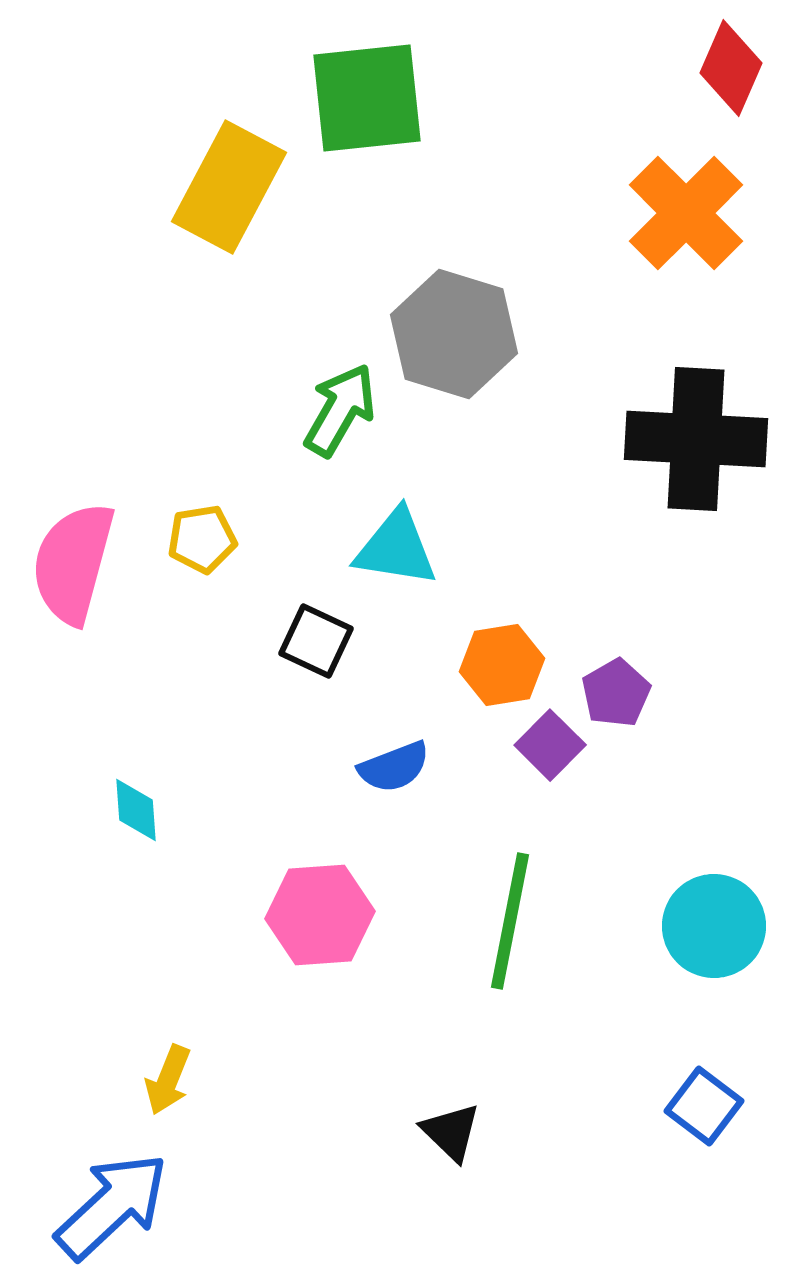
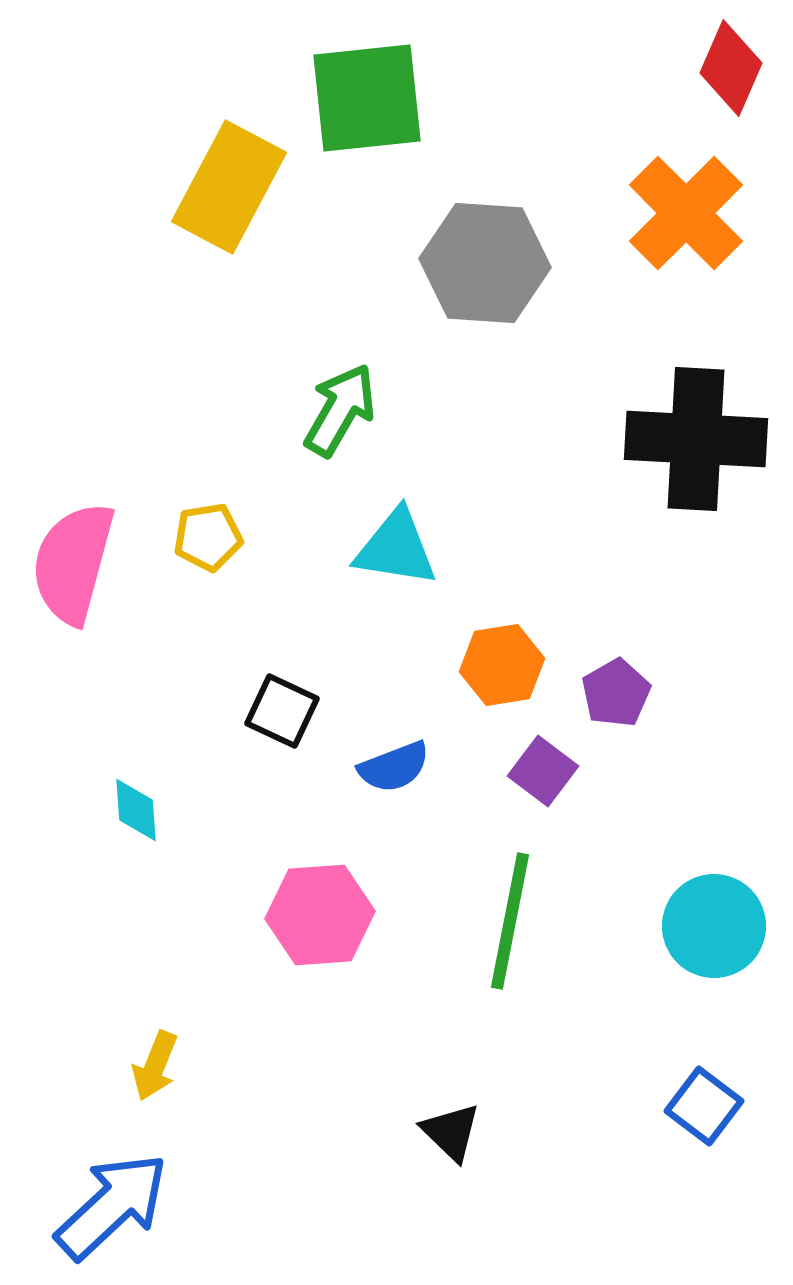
gray hexagon: moved 31 px right, 71 px up; rotated 13 degrees counterclockwise
yellow pentagon: moved 6 px right, 2 px up
black square: moved 34 px left, 70 px down
purple square: moved 7 px left, 26 px down; rotated 8 degrees counterclockwise
yellow arrow: moved 13 px left, 14 px up
